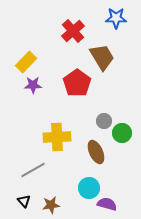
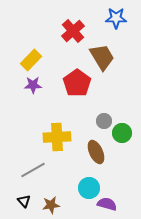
yellow rectangle: moved 5 px right, 2 px up
